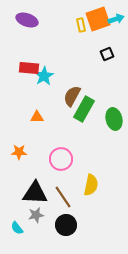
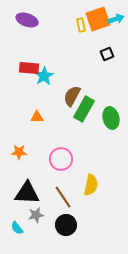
green ellipse: moved 3 px left, 1 px up
black triangle: moved 8 px left
